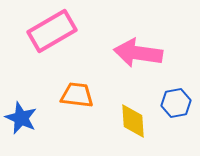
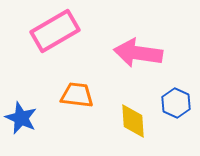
pink rectangle: moved 3 px right
blue hexagon: rotated 24 degrees counterclockwise
